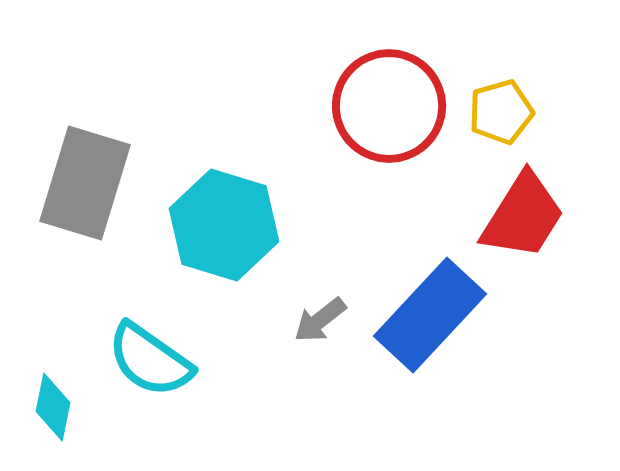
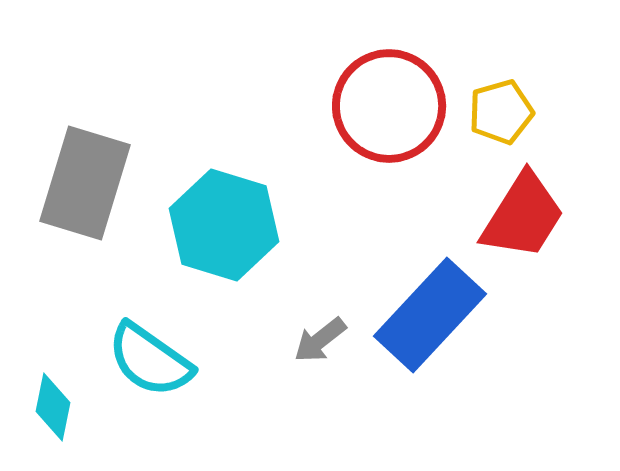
gray arrow: moved 20 px down
